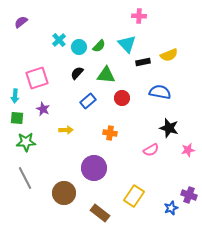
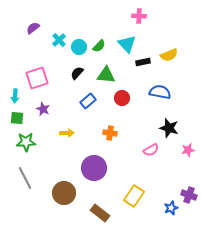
purple semicircle: moved 12 px right, 6 px down
yellow arrow: moved 1 px right, 3 px down
